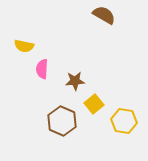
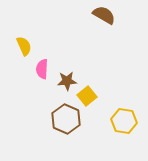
yellow semicircle: rotated 126 degrees counterclockwise
brown star: moved 8 px left
yellow square: moved 7 px left, 8 px up
brown hexagon: moved 4 px right, 2 px up
